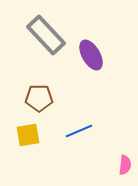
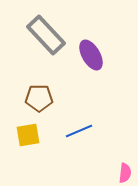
pink semicircle: moved 8 px down
